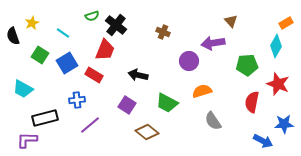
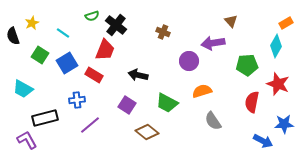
purple L-shape: rotated 60 degrees clockwise
